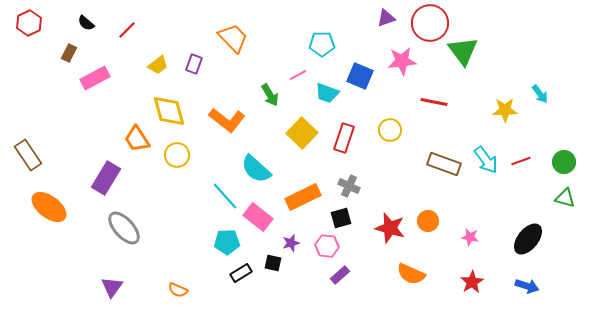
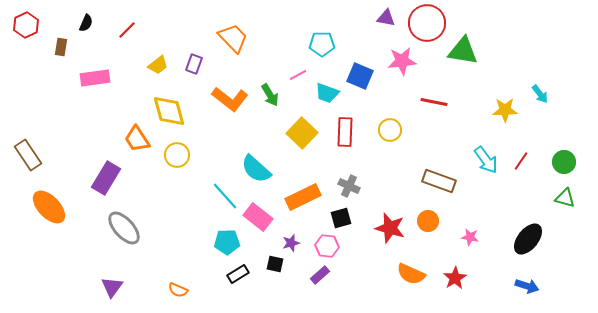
purple triangle at (386, 18): rotated 30 degrees clockwise
red hexagon at (29, 23): moved 3 px left, 2 px down
black semicircle at (86, 23): rotated 108 degrees counterclockwise
red circle at (430, 23): moved 3 px left
green triangle at (463, 51): rotated 44 degrees counterclockwise
brown rectangle at (69, 53): moved 8 px left, 6 px up; rotated 18 degrees counterclockwise
pink rectangle at (95, 78): rotated 20 degrees clockwise
orange L-shape at (227, 120): moved 3 px right, 21 px up
red rectangle at (344, 138): moved 1 px right, 6 px up; rotated 16 degrees counterclockwise
red line at (521, 161): rotated 36 degrees counterclockwise
brown rectangle at (444, 164): moved 5 px left, 17 px down
orange ellipse at (49, 207): rotated 9 degrees clockwise
black square at (273, 263): moved 2 px right, 1 px down
black rectangle at (241, 273): moved 3 px left, 1 px down
purple rectangle at (340, 275): moved 20 px left
red star at (472, 282): moved 17 px left, 4 px up
